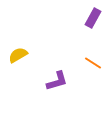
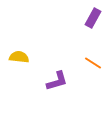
yellow semicircle: moved 1 px right, 2 px down; rotated 36 degrees clockwise
